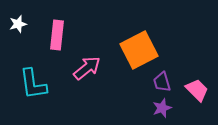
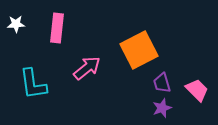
white star: moved 2 px left; rotated 12 degrees clockwise
pink rectangle: moved 7 px up
purple trapezoid: moved 1 px down
